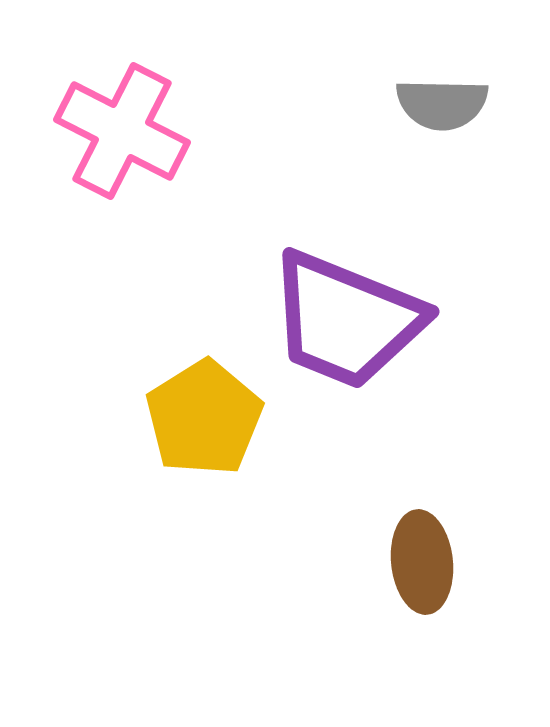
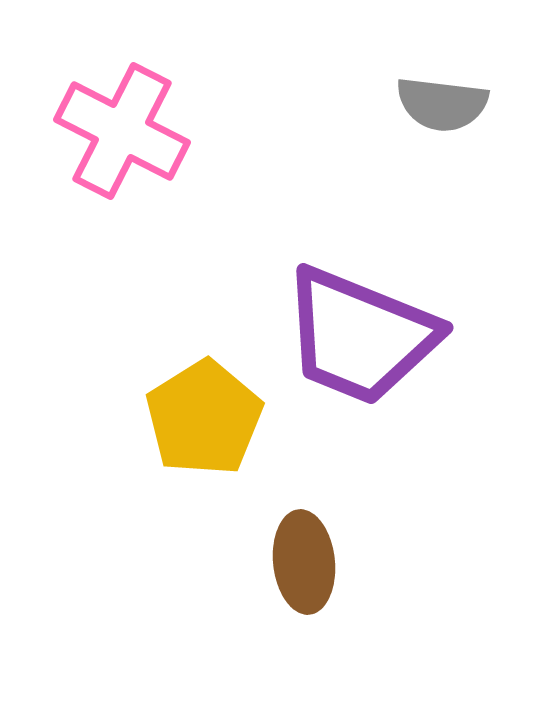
gray semicircle: rotated 6 degrees clockwise
purple trapezoid: moved 14 px right, 16 px down
brown ellipse: moved 118 px left
